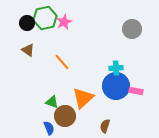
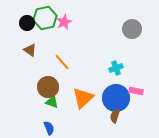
brown triangle: moved 2 px right
cyan cross: rotated 16 degrees counterclockwise
blue circle: moved 12 px down
brown circle: moved 17 px left, 29 px up
brown semicircle: moved 10 px right, 10 px up
